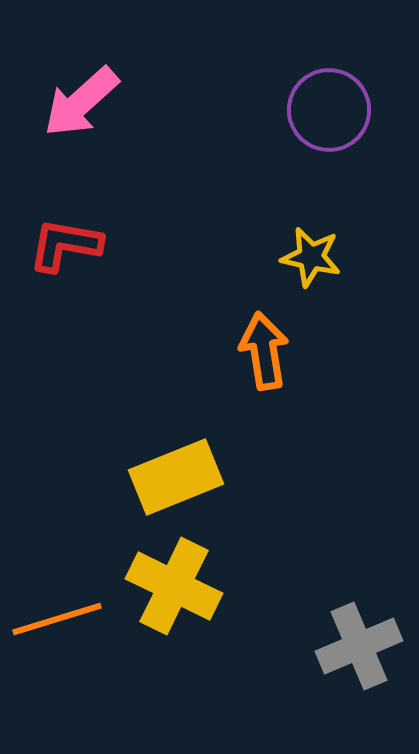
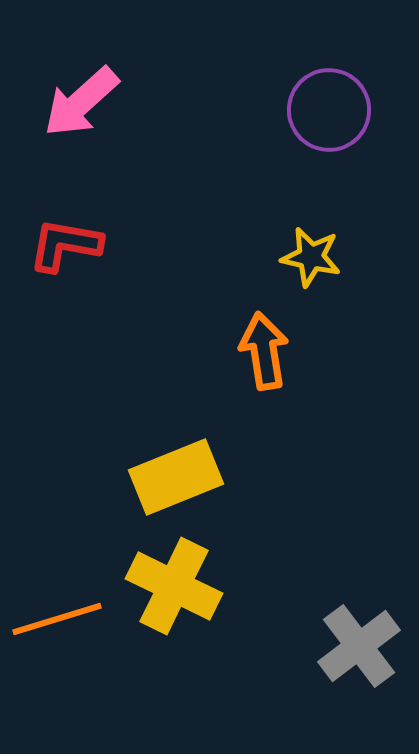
gray cross: rotated 14 degrees counterclockwise
